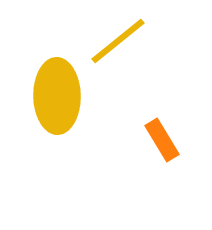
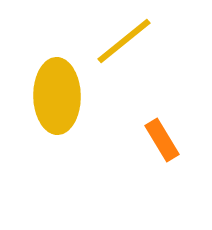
yellow line: moved 6 px right
